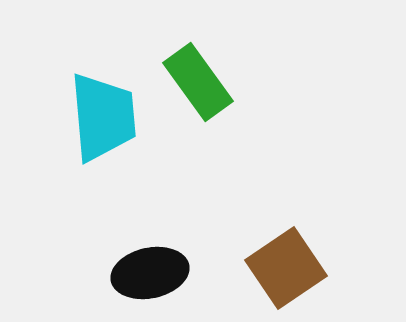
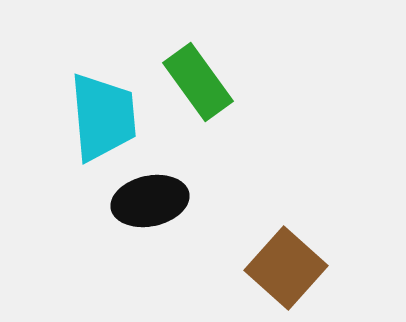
brown square: rotated 14 degrees counterclockwise
black ellipse: moved 72 px up
